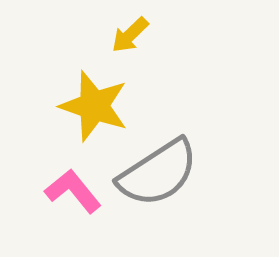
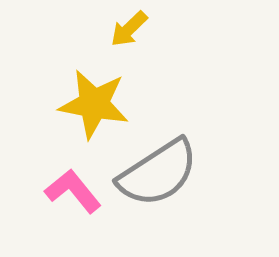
yellow arrow: moved 1 px left, 6 px up
yellow star: moved 2 px up; rotated 8 degrees counterclockwise
